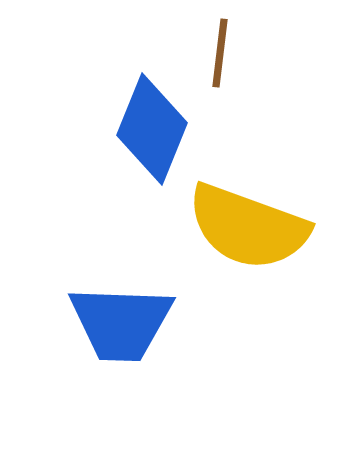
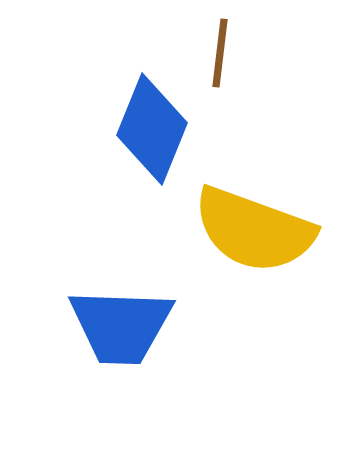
yellow semicircle: moved 6 px right, 3 px down
blue trapezoid: moved 3 px down
